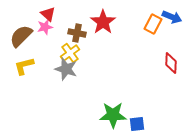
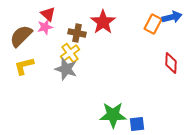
blue arrow: rotated 36 degrees counterclockwise
